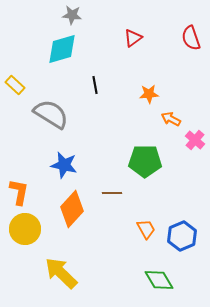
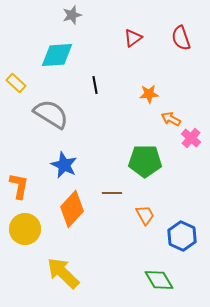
gray star: rotated 24 degrees counterclockwise
red semicircle: moved 10 px left
cyan diamond: moved 5 px left, 6 px down; rotated 12 degrees clockwise
yellow rectangle: moved 1 px right, 2 px up
pink cross: moved 4 px left, 2 px up
blue star: rotated 12 degrees clockwise
orange L-shape: moved 6 px up
orange trapezoid: moved 1 px left, 14 px up
blue hexagon: rotated 12 degrees counterclockwise
yellow arrow: moved 2 px right
